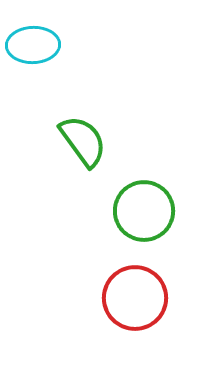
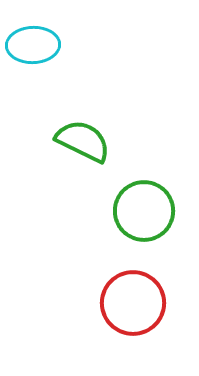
green semicircle: rotated 28 degrees counterclockwise
red circle: moved 2 px left, 5 px down
